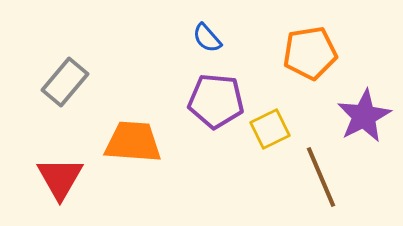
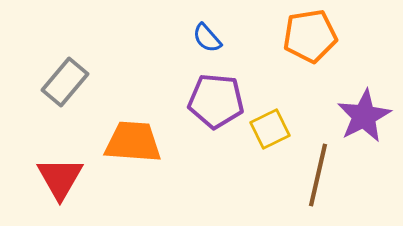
orange pentagon: moved 17 px up
brown line: moved 3 px left, 2 px up; rotated 36 degrees clockwise
